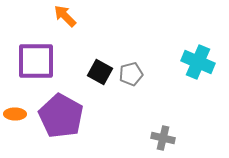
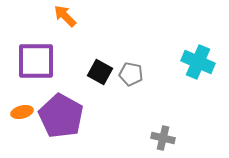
gray pentagon: rotated 25 degrees clockwise
orange ellipse: moved 7 px right, 2 px up; rotated 15 degrees counterclockwise
